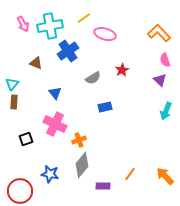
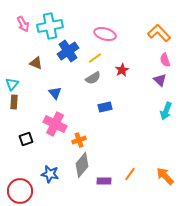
yellow line: moved 11 px right, 40 px down
purple rectangle: moved 1 px right, 5 px up
